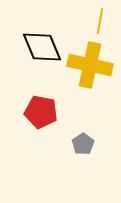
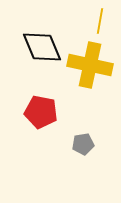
gray pentagon: rotated 25 degrees clockwise
